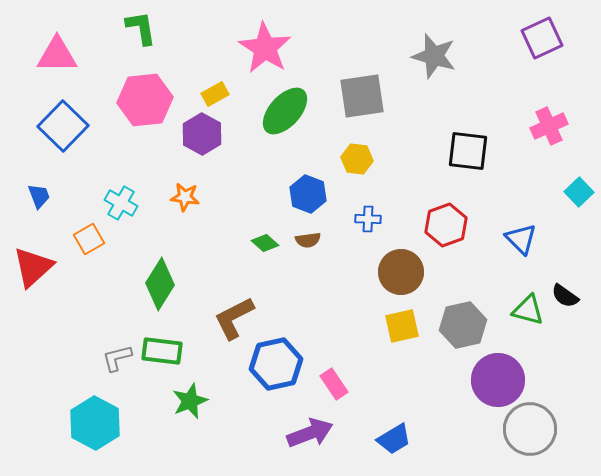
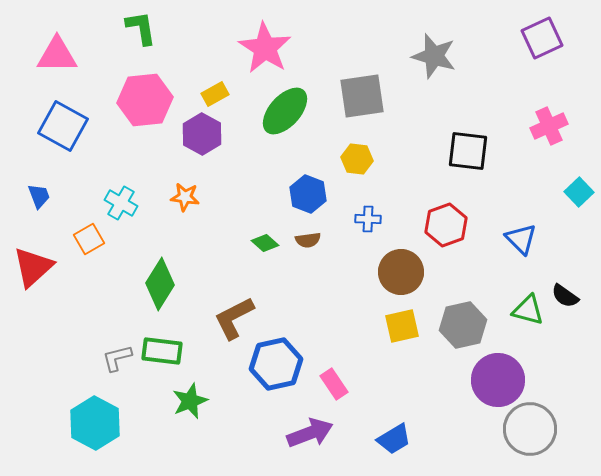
blue square at (63, 126): rotated 15 degrees counterclockwise
